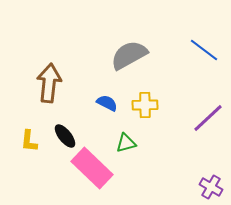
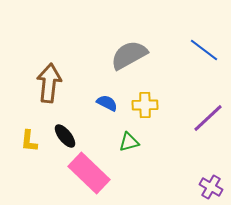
green triangle: moved 3 px right, 1 px up
pink rectangle: moved 3 px left, 5 px down
